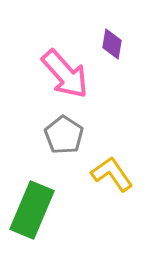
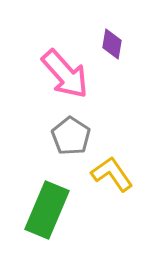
gray pentagon: moved 7 px right, 1 px down
green rectangle: moved 15 px right
